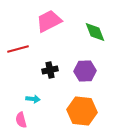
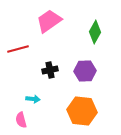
pink trapezoid: rotated 8 degrees counterclockwise
green diamond: rotated 50 degrees clockwise
